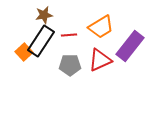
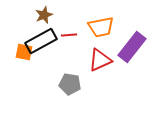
brown star: rotated 12 degrees counterclockwise
orange trapezoid: rotated 20 degrees clockwise
black rectangle: rotated 28 degrees clockwise
purple rectangle: moved 2 px right, 1 px down
orange square: rotated 36 degrees counterclockwise
gray pentagon: moved 19 px down; rotated 10 degrees clockwise
